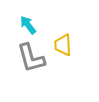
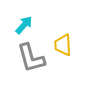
cyan arrow: moved 4 px left; rotated 78 degrees clockwise
